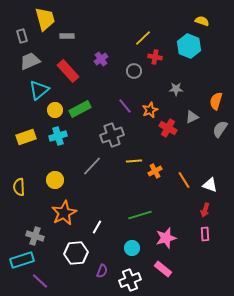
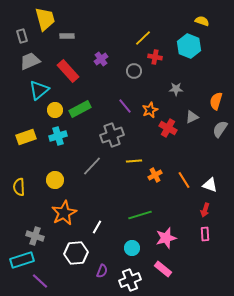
orange cross at (155, 171): moved 4 px down
